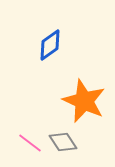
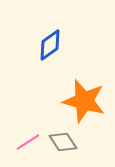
orange star: rotated 9 degrees counterclockwise
pink line: moved 2 px left, 1 px up; rotated 70 degrees counterclockwise
